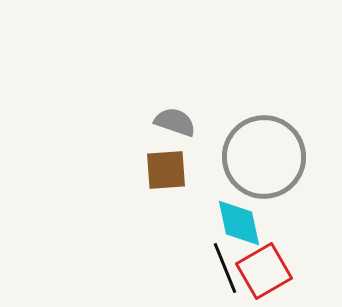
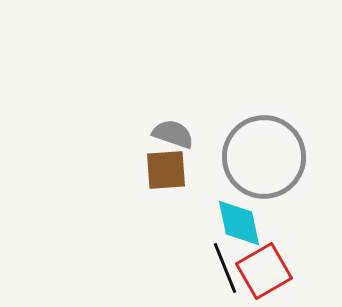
gray semicircle: moved 2 px left, 12 px down
